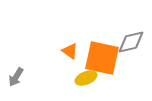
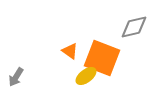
gray diamond: moved 3 px right, 15 px up
orange square: rotated 9 degrees clockwise
yellow ellipse: moved 2 px up; rotated 15 degrees counterclockwise
